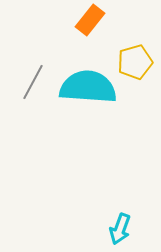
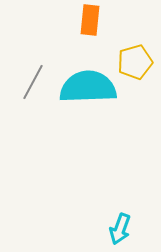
orange rectangle: rotated 32 degrees counterclockwise
cyan semicircle: rotated 6 degrees counterclockwise
